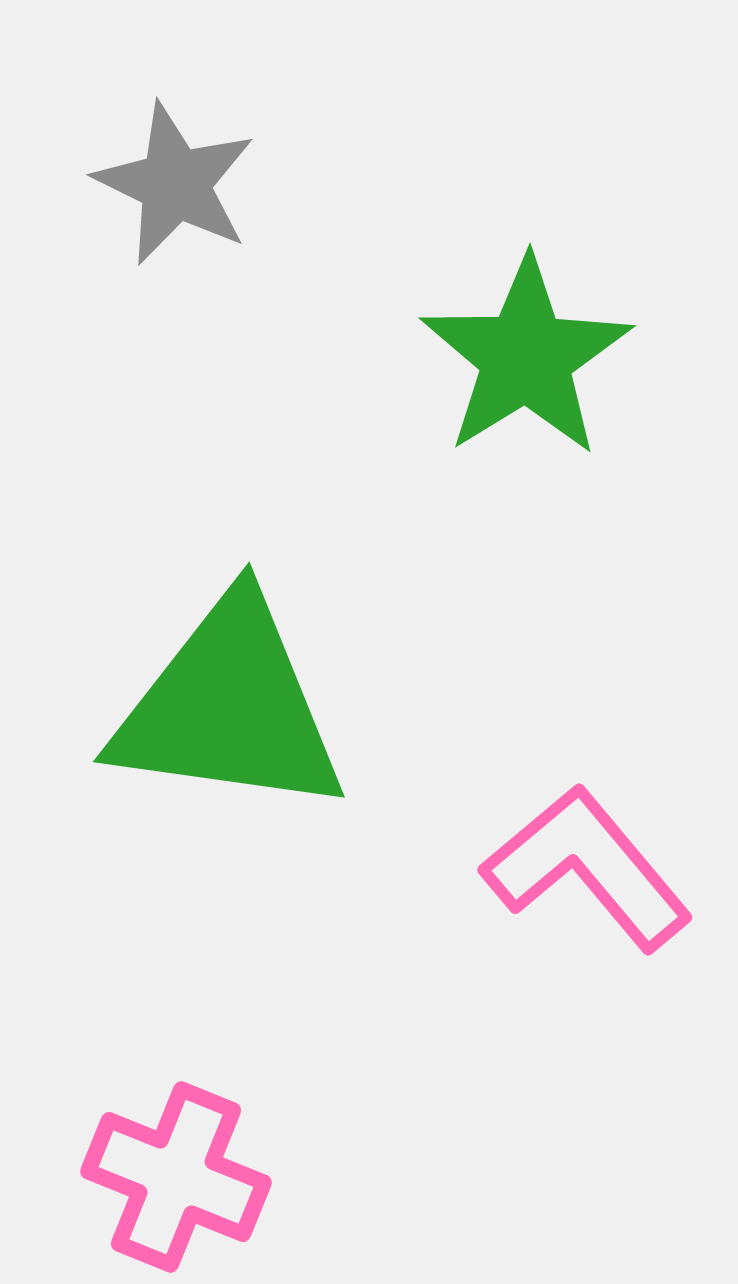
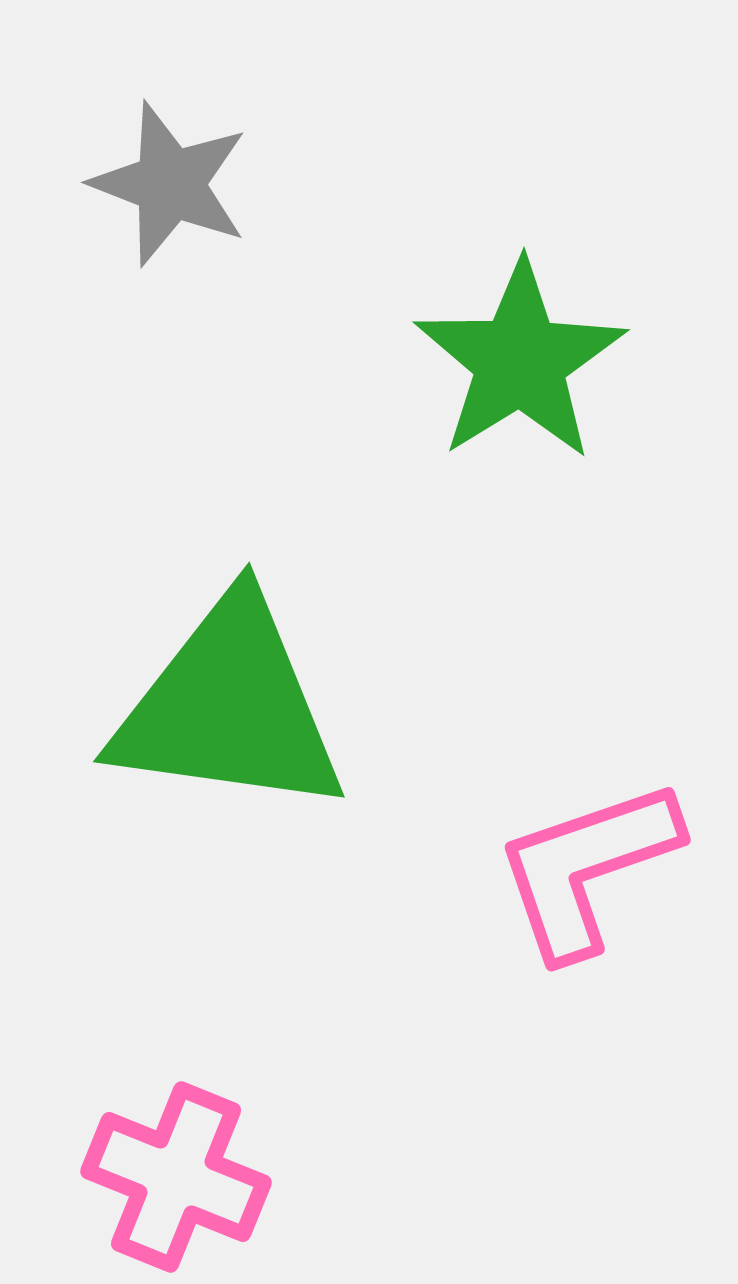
gray star: moved 5 px left; rotated 5 degrees counterclockwise
green star: moved 6 px left, 4 px down
pink L-shape: rotated 69 degrees counterclockwise
